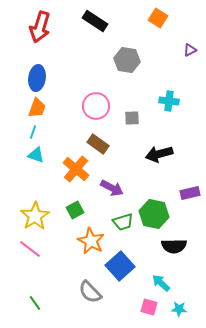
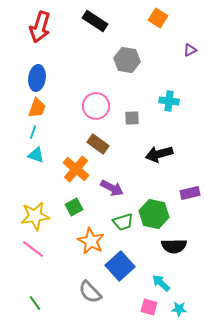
green square: moved 1 px left, 3 px up
yellow star: rotated 24 degrees clockwise
pink line: moved 3 px right
